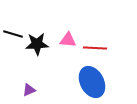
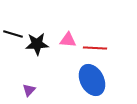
blue ellipse: moved 2 px up
purple triangle: rotated 24 degrees counterclockwise
